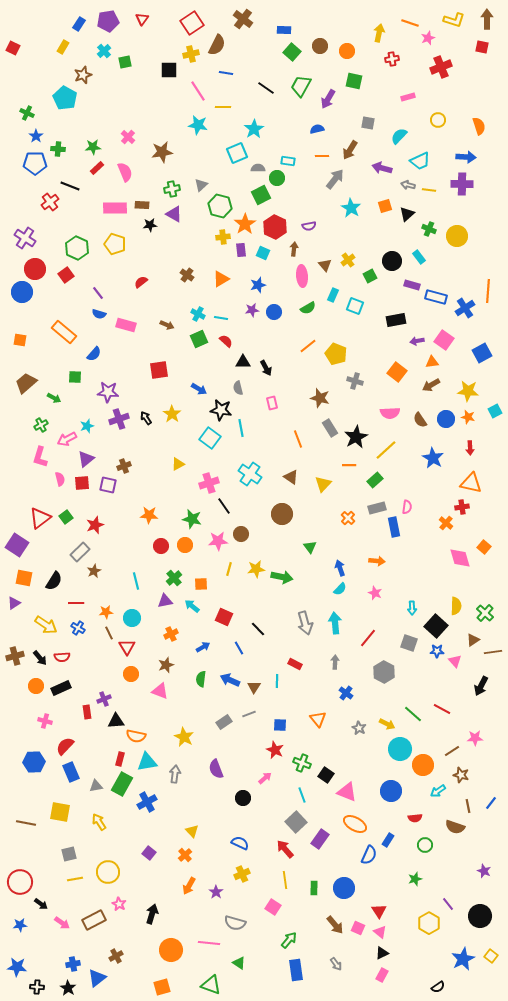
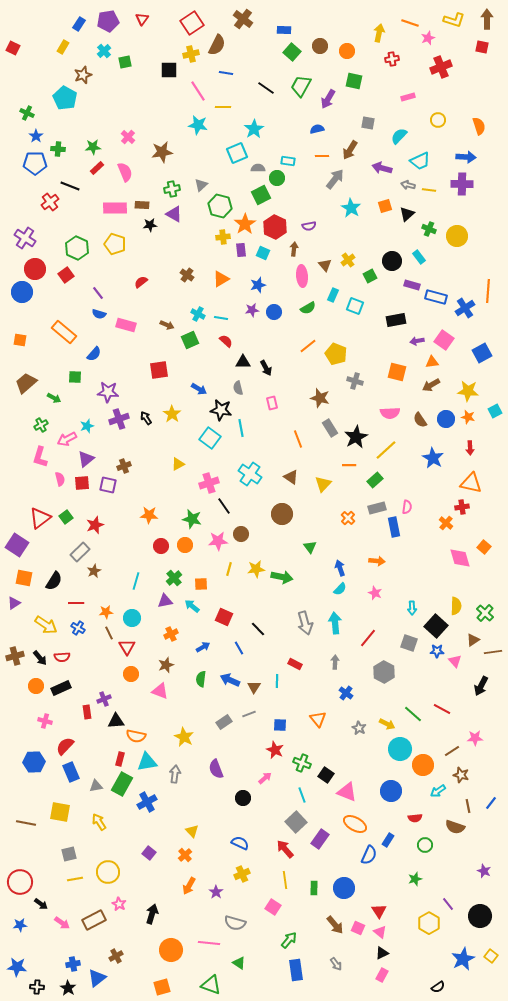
green square at (199, 339): moved 9 px left, 1 px down
orange square at (397, 372): rotated 24 degrees counterclockwise
cyan line at (136, 581): rotated 30 degrees clockwise
